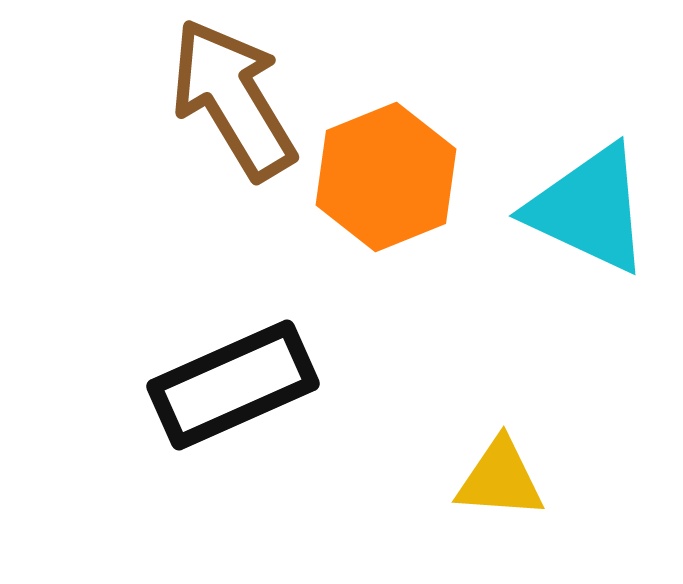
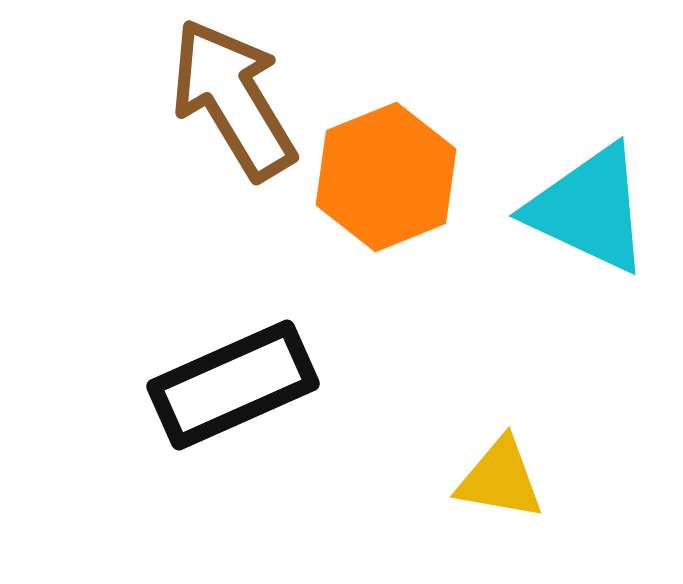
yellow triangle: rotated 6 degrees clockwise
